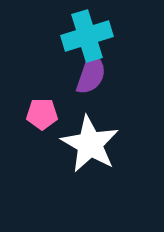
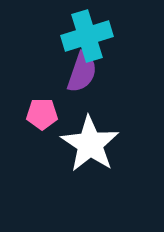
purple semicircle: moved 9 px left, 2 px up
white star: rotated 4 degrees clockwise
